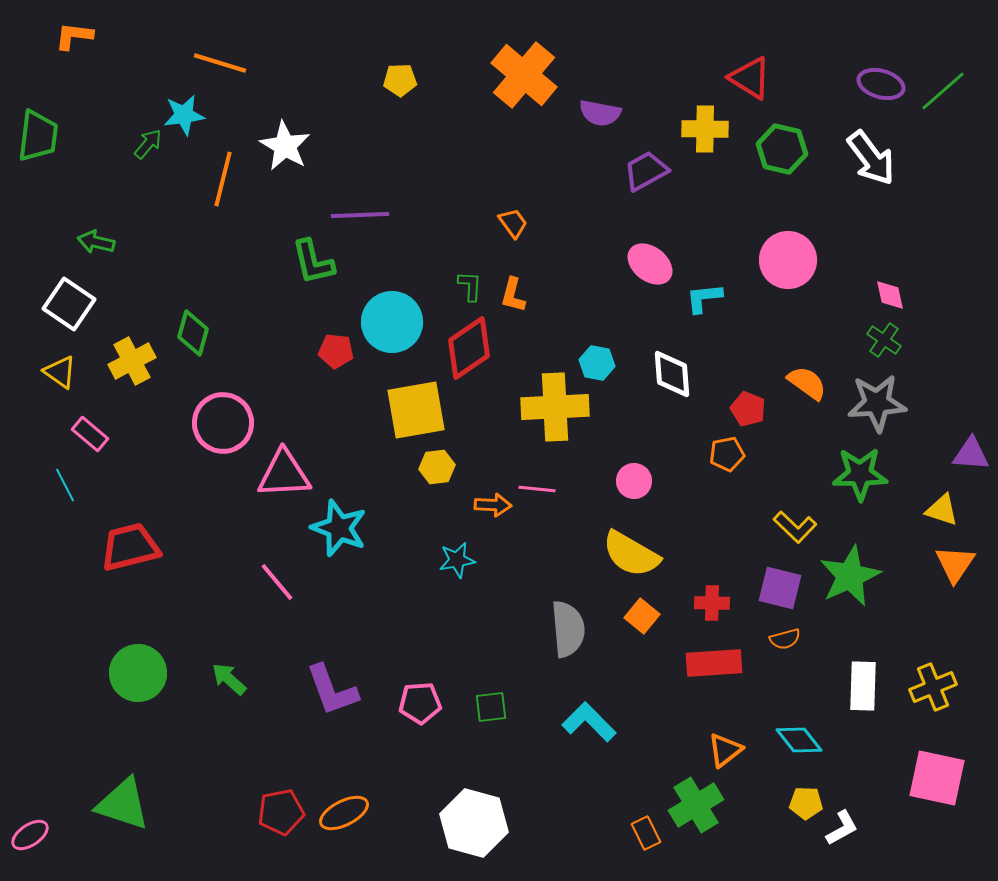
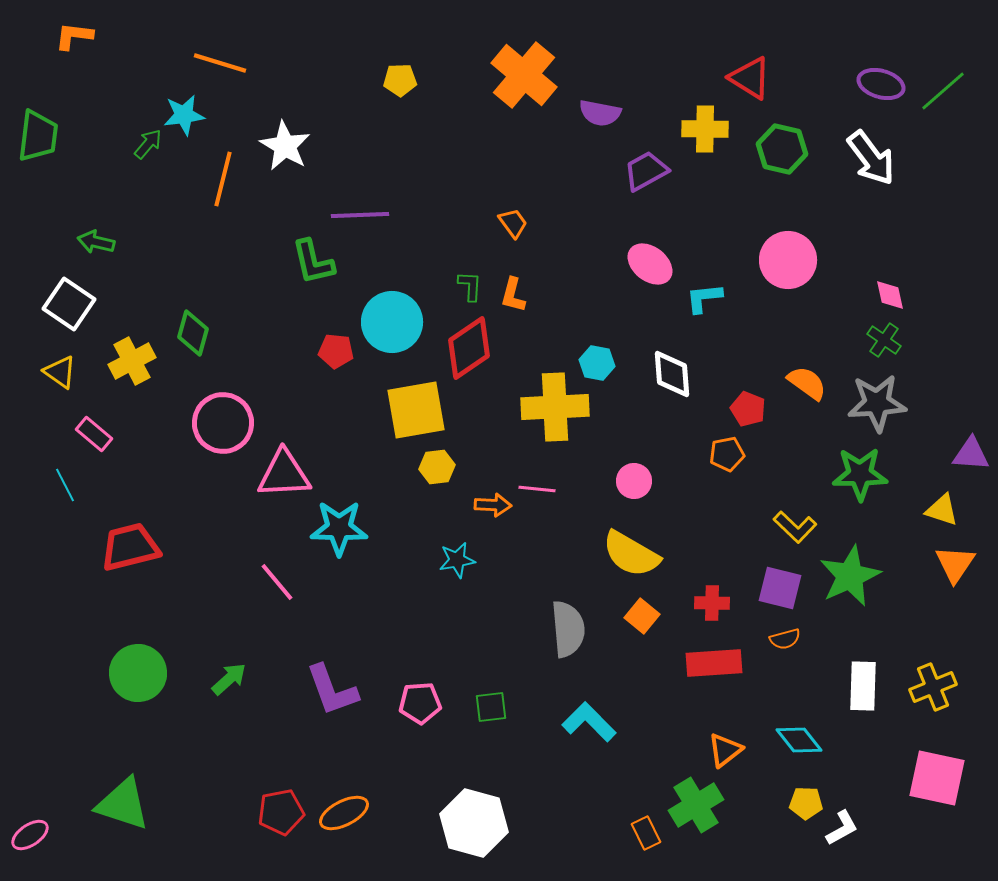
pink rectangle at (90, 434): moved 4 px right
cyan star at (339, 528): rotated 20 degrees counterclockwise
green arrow at (229, 679): rotated 96 degrees clockwise
